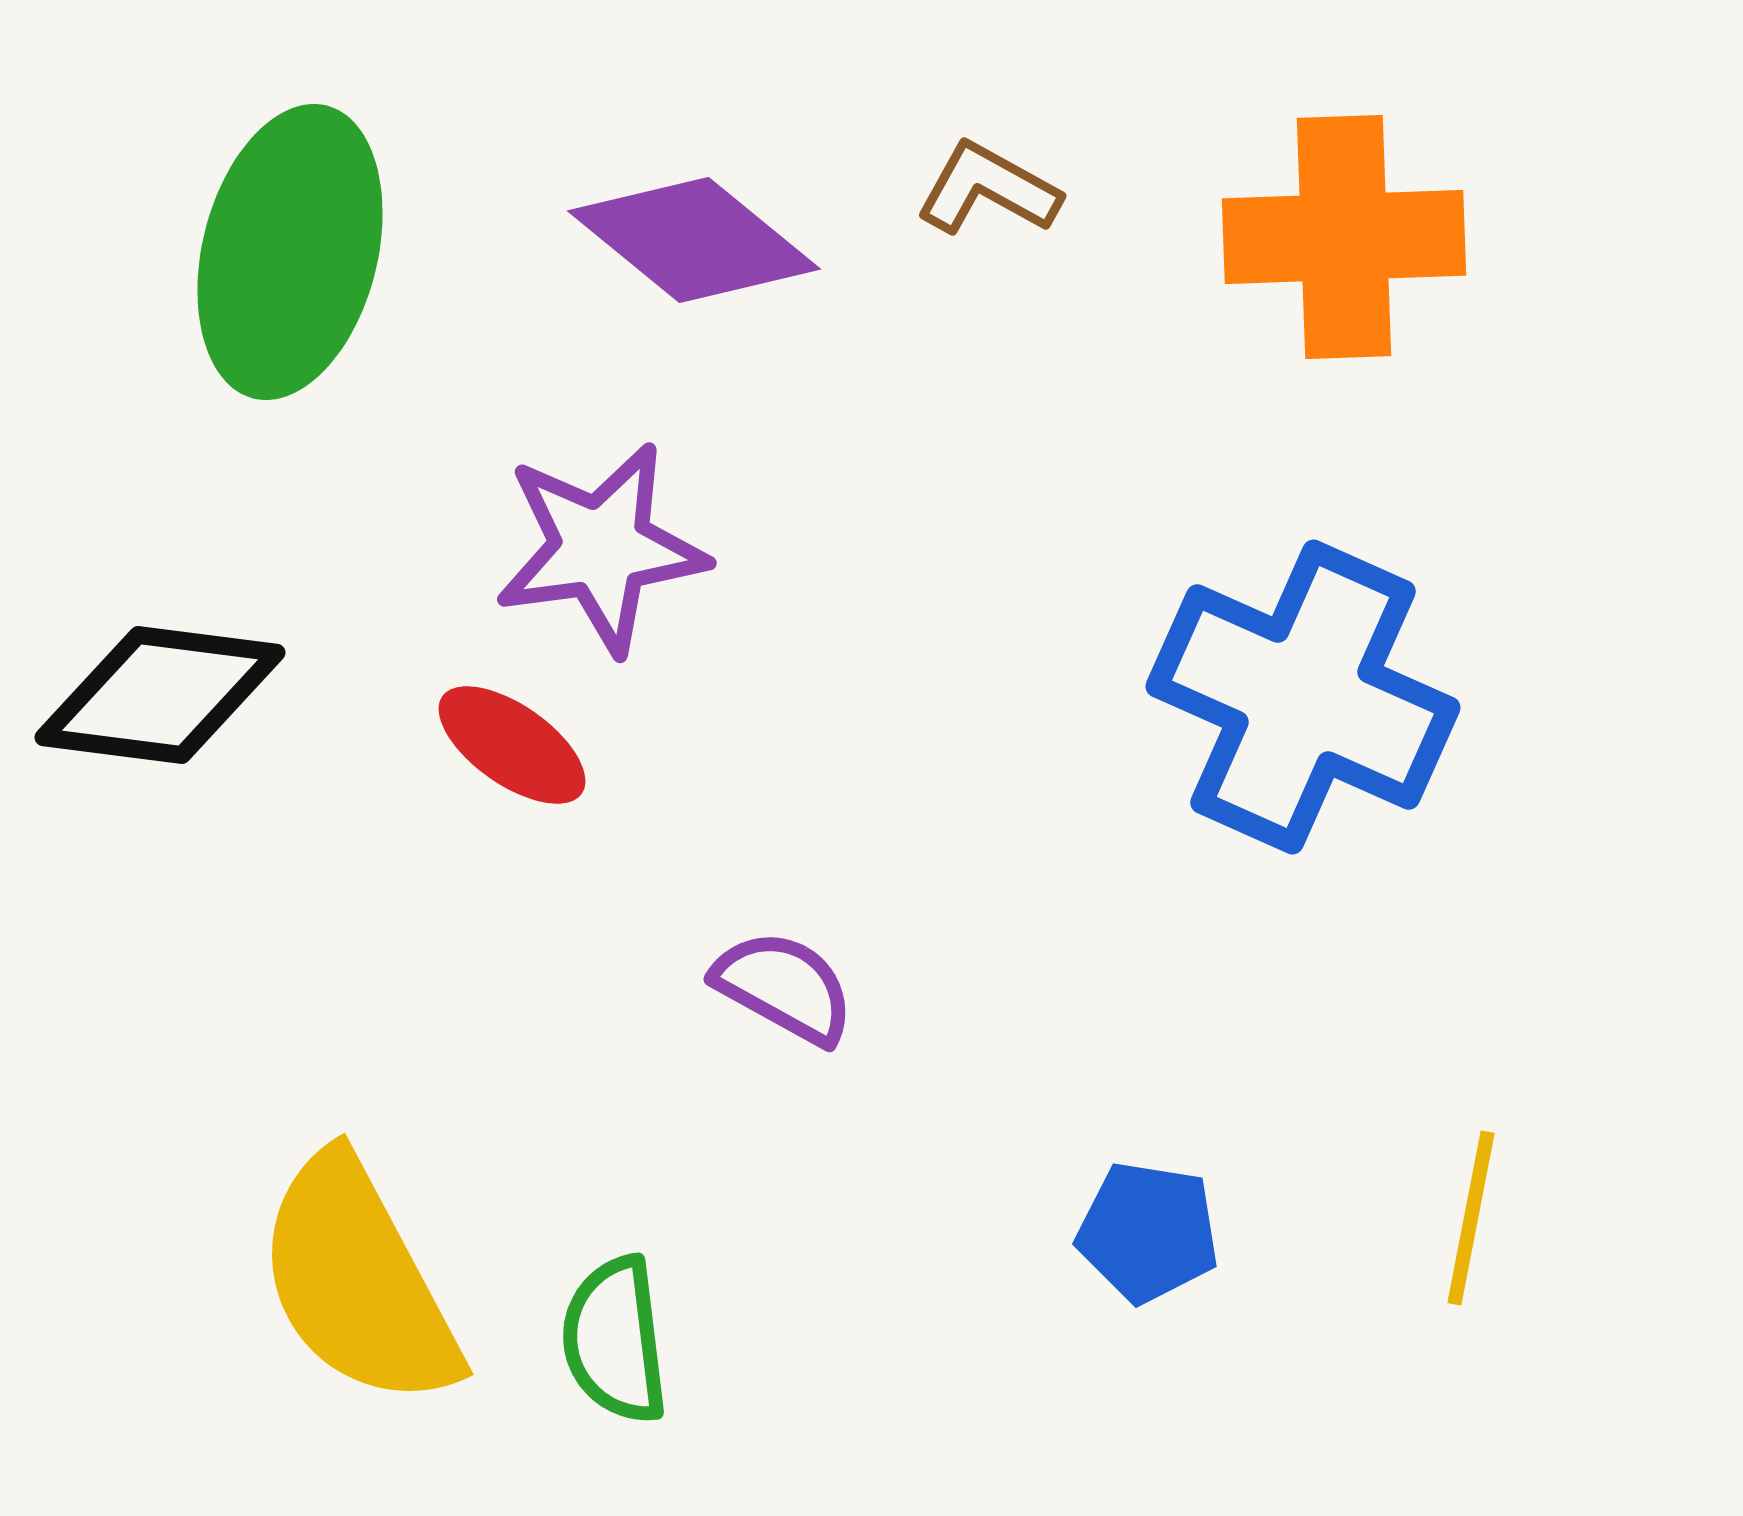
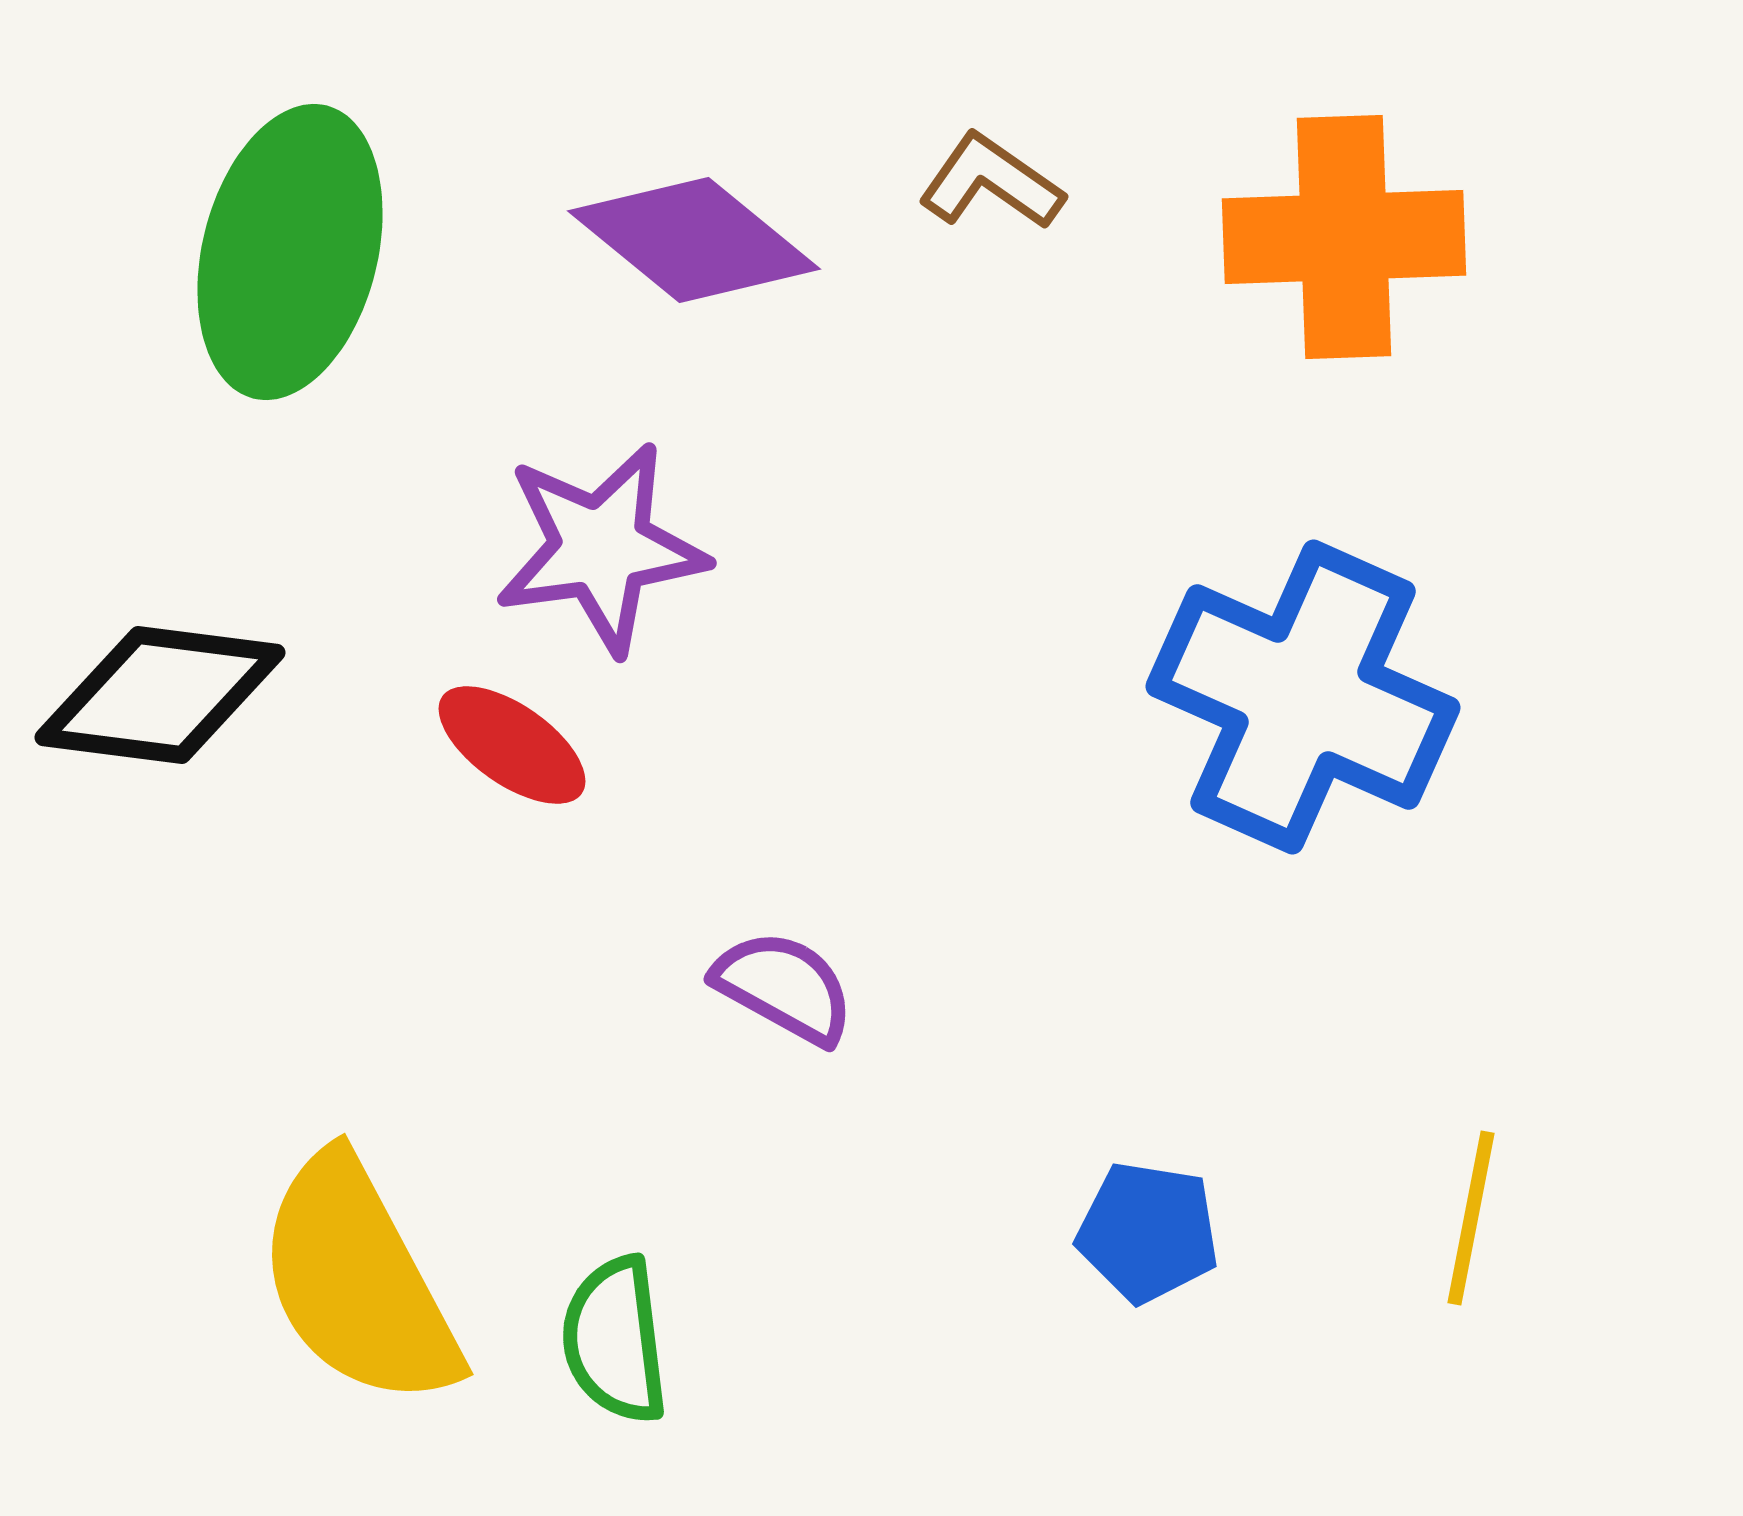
brown L-shape: moved 3 px right, 7 px up; rotated 6 degrees clockwise
